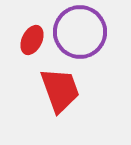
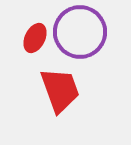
red ellipse: moved 3 px right, 2 px up
